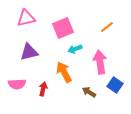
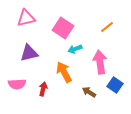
pink square: rotated 35 degrees counterclockwise
purple triangle: moved 1 px down
